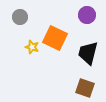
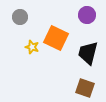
orange square: moved 1 px right
